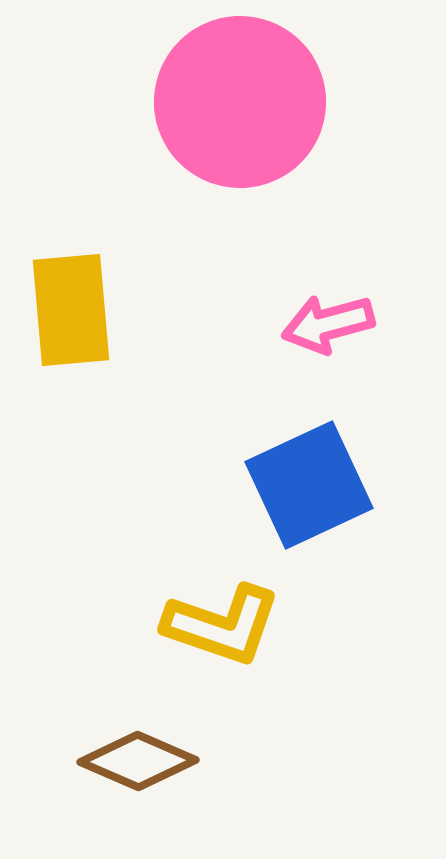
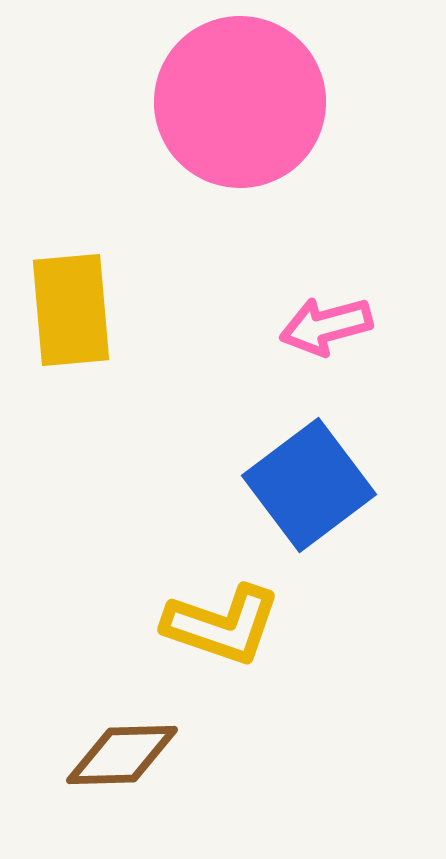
pink arrow: moved 2 px left, 2 px down
blue square: rotated 12 degrees counterclockwise
brown diamond: moved 16 px left, 6 px up; rotated 25 degrees counterclockwise
